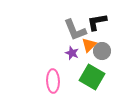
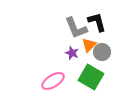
black L-shape: rotated 85 degrees clockwise
gray L-shape: moved 1 px right, 2 px up
gray circle: moved 1 px down
green square: moved 1 px left
pink ellipse: rotated 60 degrees clockwise
